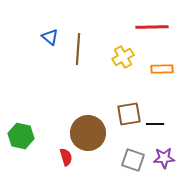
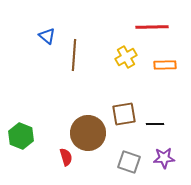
blue triangle: moved 3 px left, 1 px up
brown line: moved 4 px left, 6 px down
yellow cross: moved 3 px right
orange rectangle: moved 3 px right, 4 px up
brown square: moved 5 px left
green hexagon: rotated 10 degrees clockwise
gray square: moved 4 px left, 2 px down
